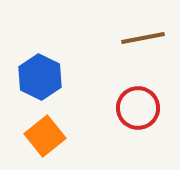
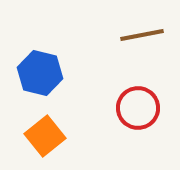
brown line: moved 1 px left, 3 px up
blue hexagon: moved 4 px up; rotated 12 degrees counterclockwise
